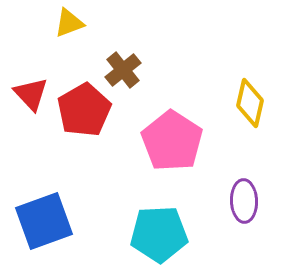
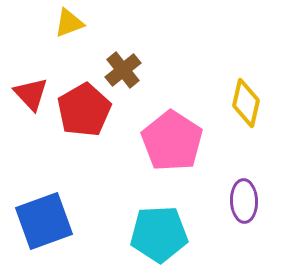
yellow diamond: moved 4 px left
